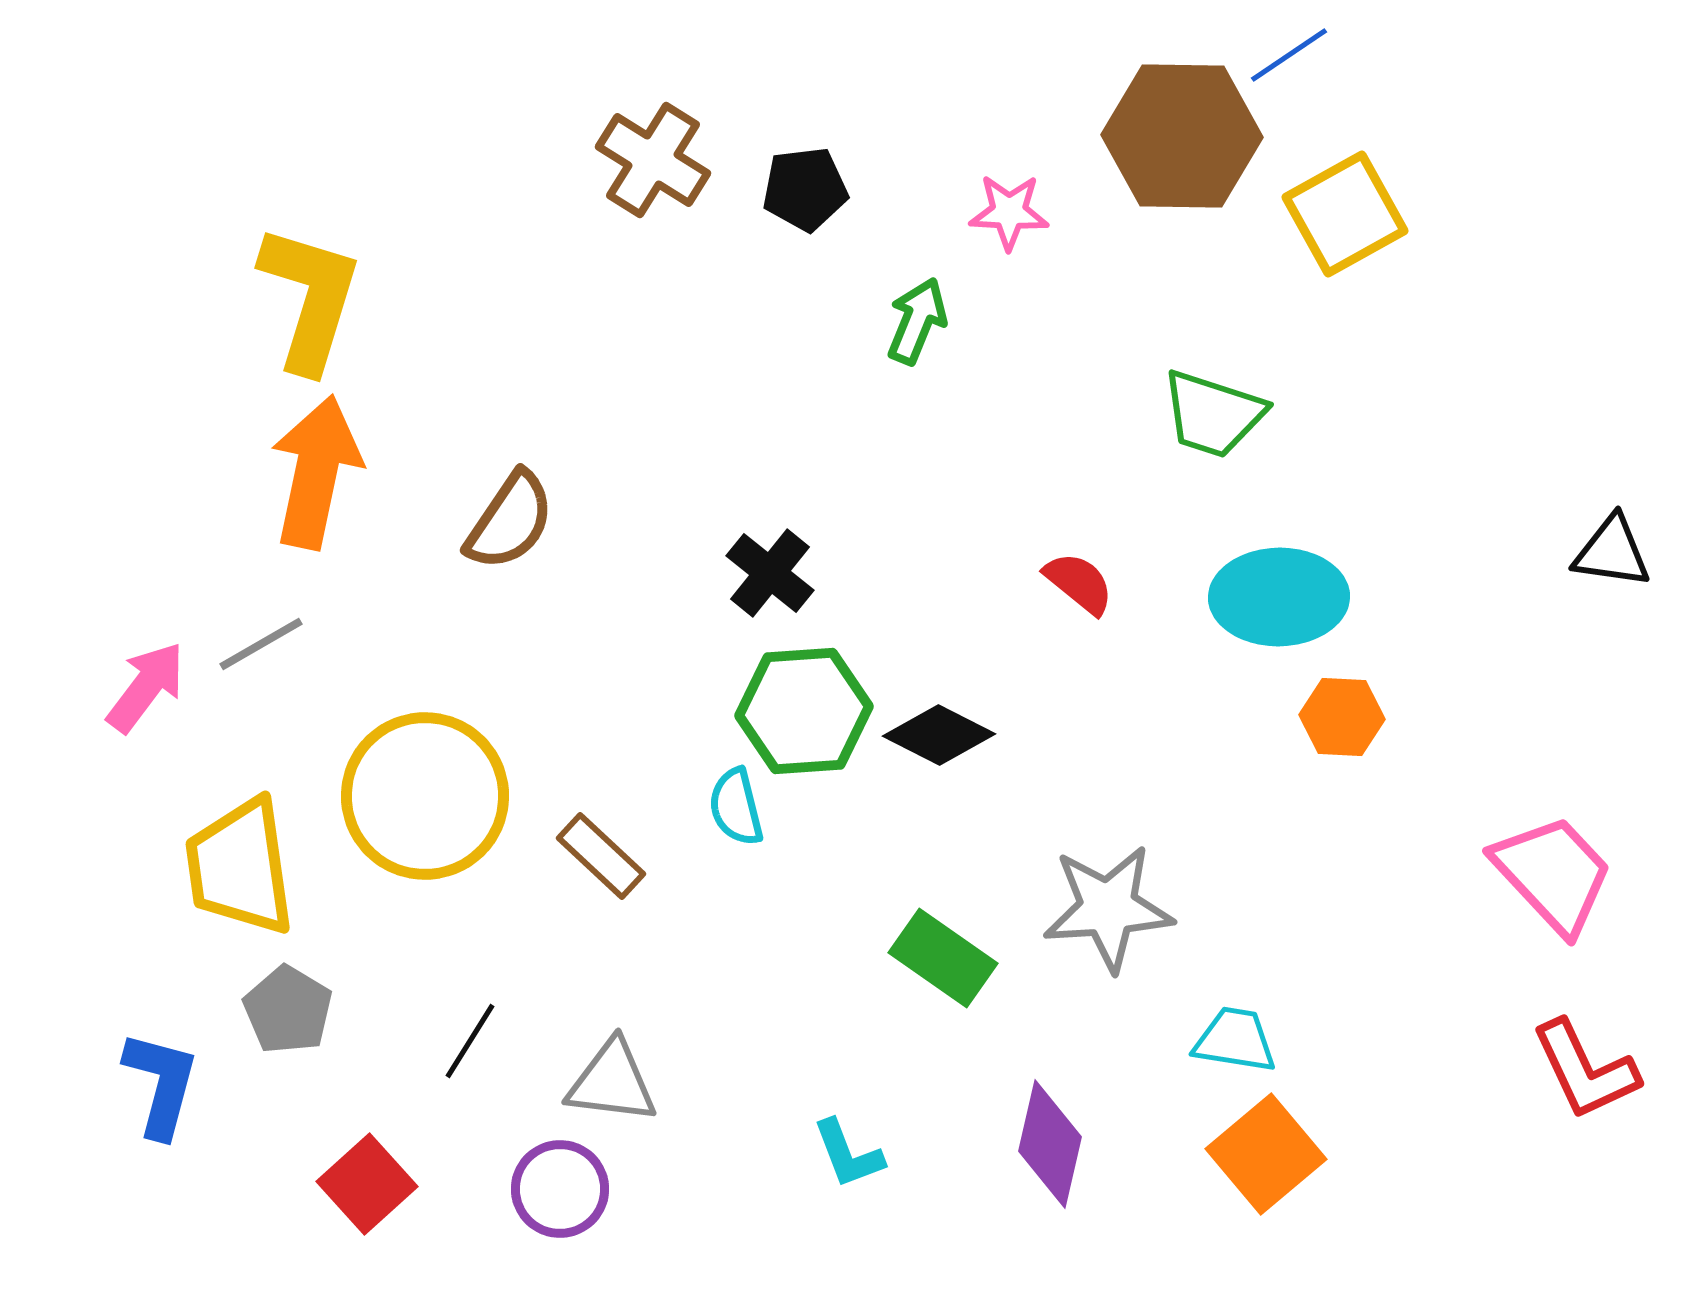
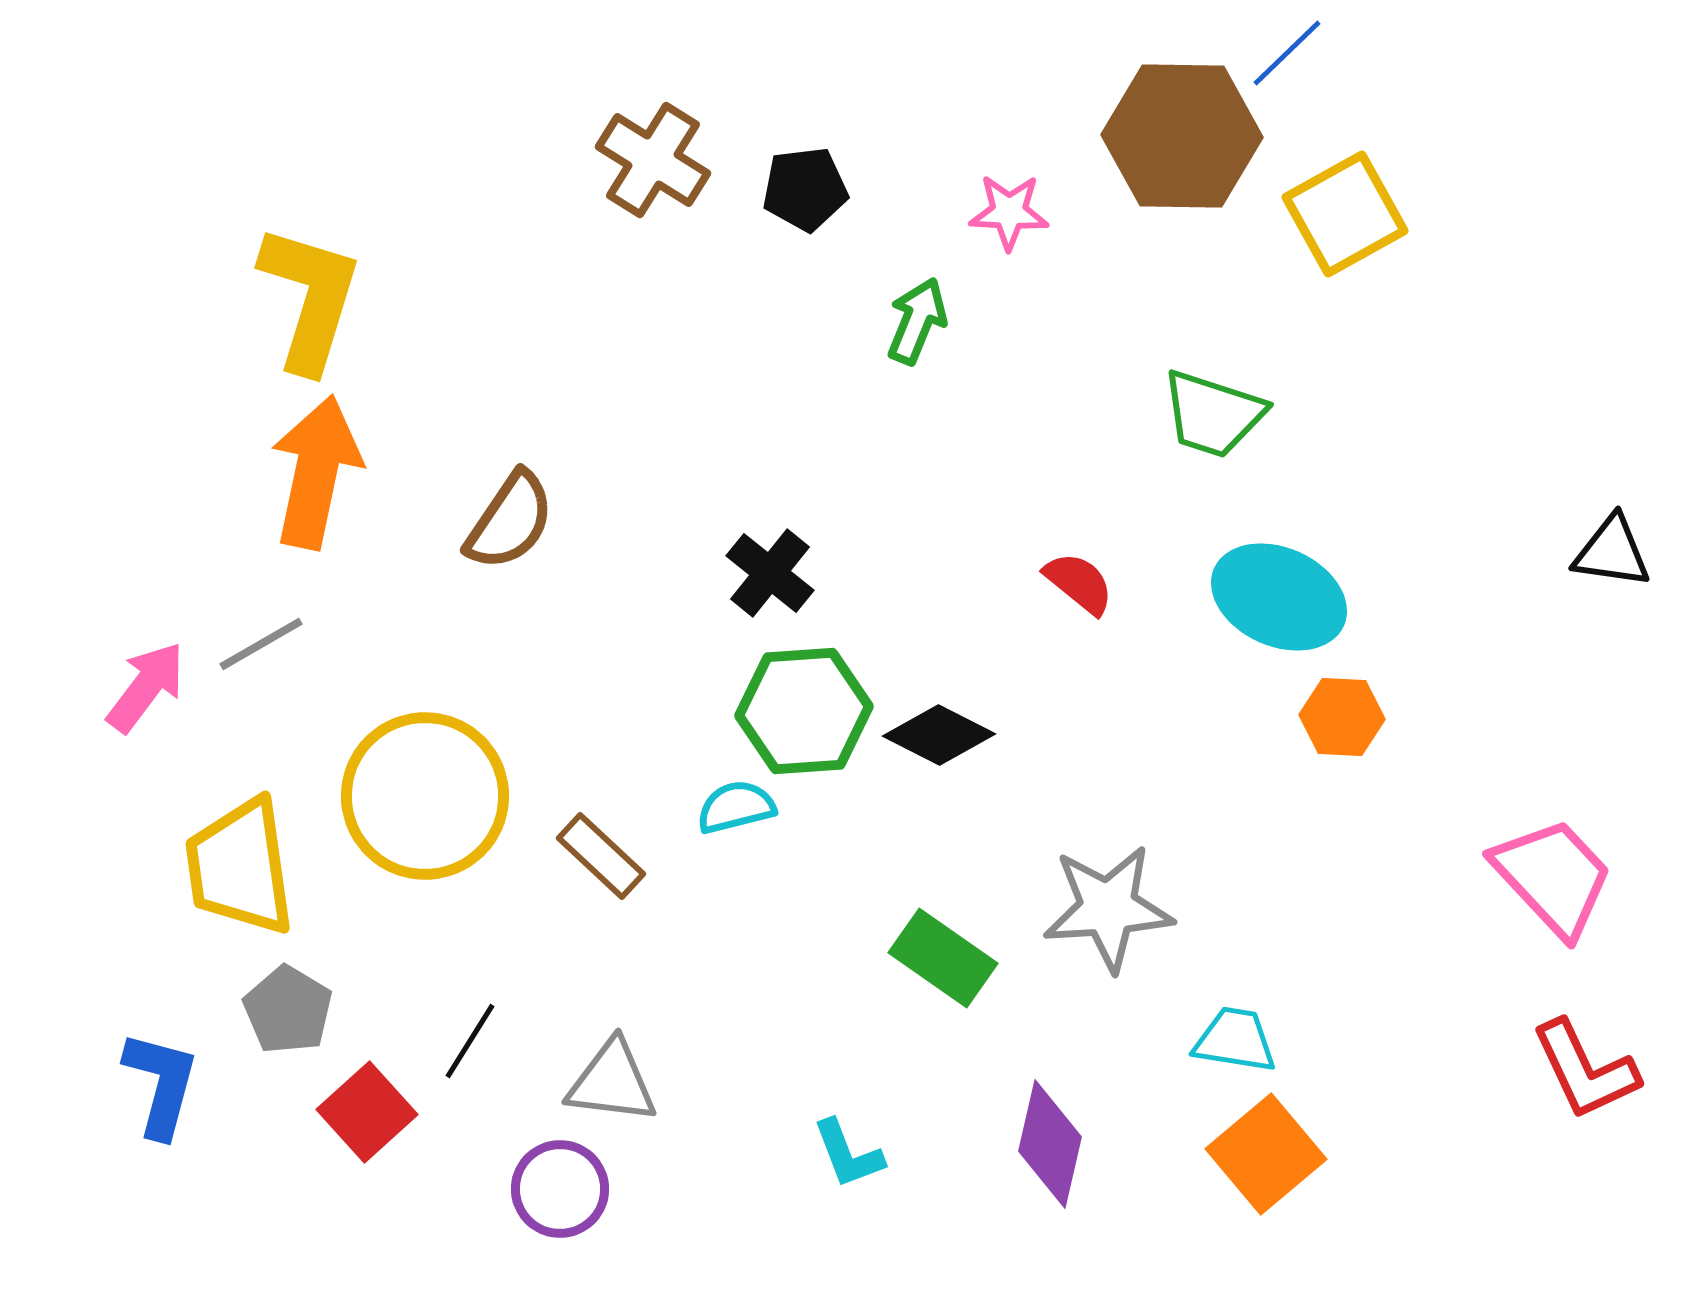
blue line: moved 2 px left, 2 px up; rotated 10 degrees counterclockwise
cyan ellipse: rotated 25 degrees clockwise
cyan semicircle: rotated 90 degrees clockwise
pink trapezoid: moved 3 px down
red square: moved 72 px up
